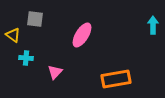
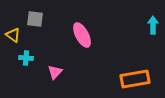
pink ellipse: rotated 60 degrees counterclockwise
orange rectangle: moved 19 px right
